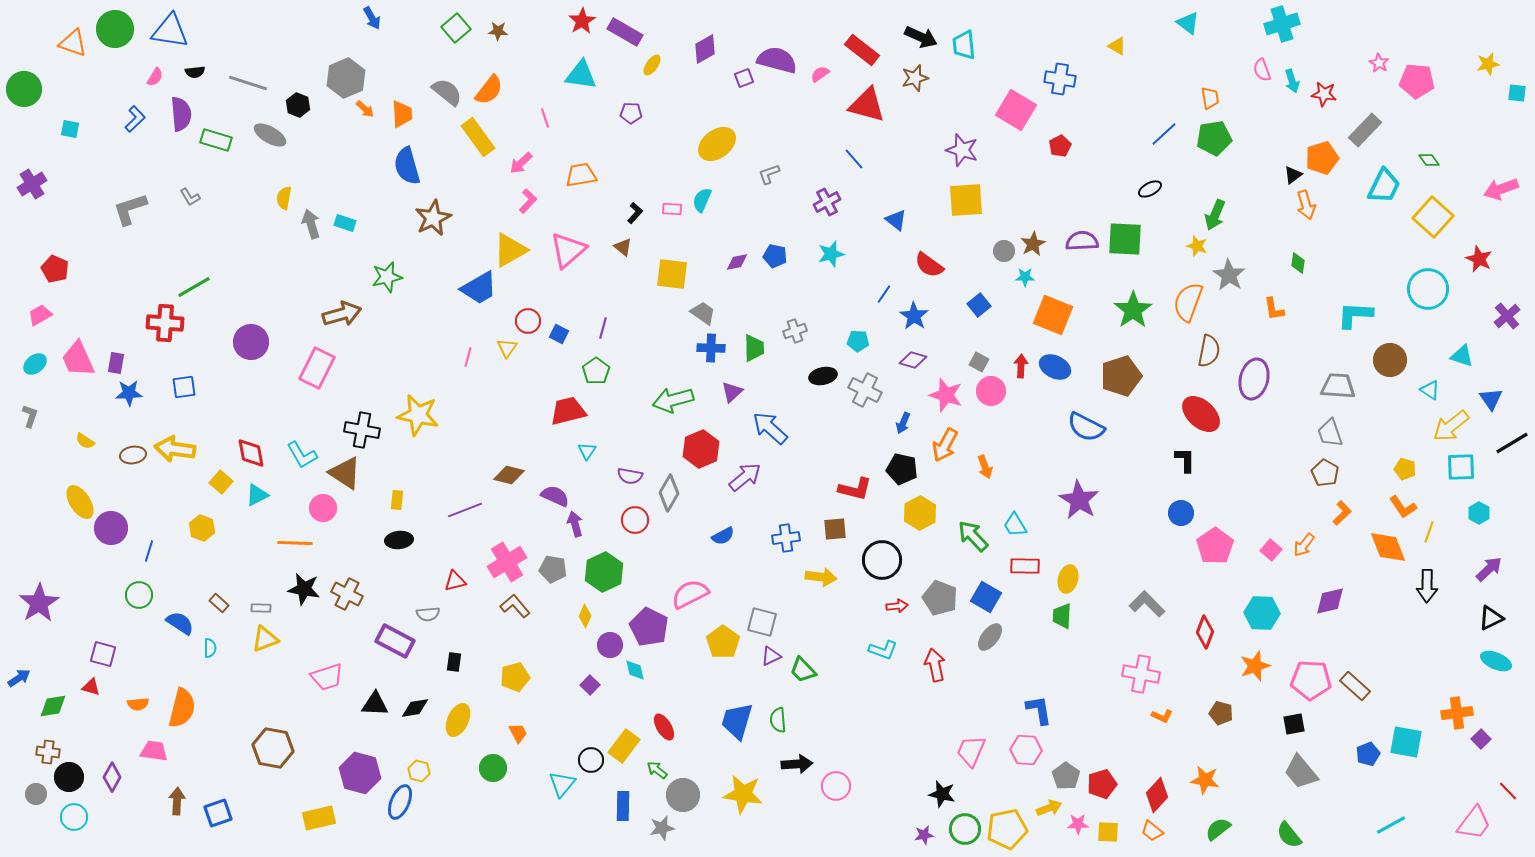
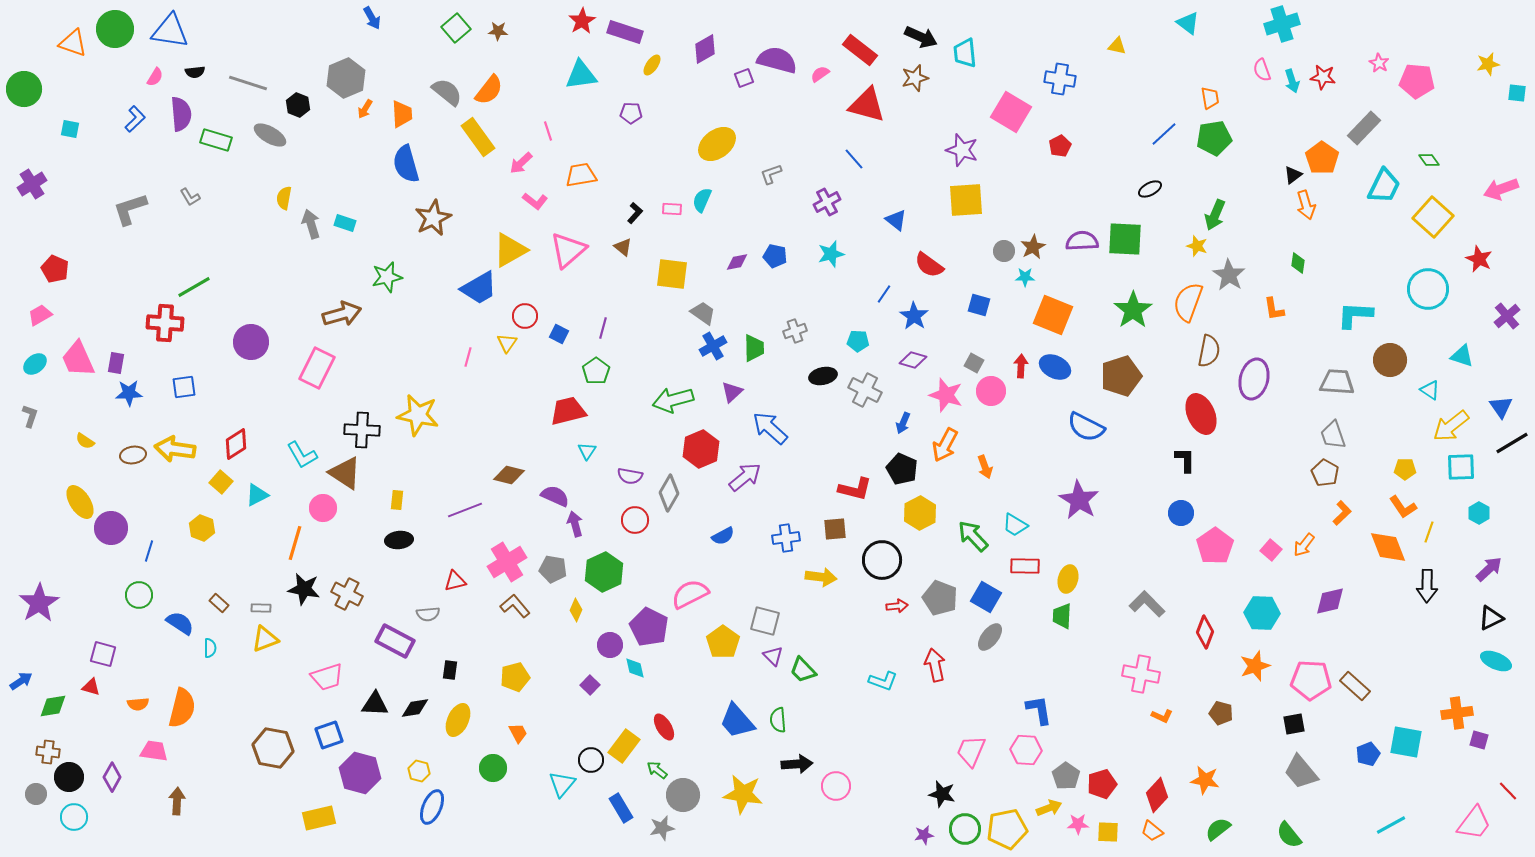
purple rectangle at (625, 32): rotated 12 degrees counterclockwise
cyan trapezoid at (964, 45): moved 1 px right, 8 px down
yellow triangle at (1117, 46): rotated 18 degrees counterclockwise
red rectangle at (862, 50): moved 2 px left
cyan triangle at (581, 75): rotated 16 degrees counterclockwise
red star at (1324, 94): moved 1 px left, 17 px up
orange arrow at (365, 109): rotated 78 degrees clockwise
pink square at (1016, 110): moved 5 px left, 2 px down
pink line at (545, 118): moved 3 px right, 13 px down
gray rectangle at (1365, 130): moved 1 px left, 2 px up
orange pentagon at (1322, 158): rotated 20 degrees counterclockwise
blue semicircle at (407, 166): moved 1 px left, 2 px up
gray L-shape at (769, 174): moved 2 px right
pink L-shape at (528, 201): moved 7 px right; rotated 85 degrees clockwise
brown star at (1033, 244): moved 3 px down
blue square at (979, 305): rotated 35 degrees counterclockwise
red circle at (528, 321): moved 3 px left, 5 px up
yellow triangle at (507, 348): moved 5 px up
blue cross at (711, 348): moved 2 px right, 2 px up; rotated 32 degrees counterclockwise
gray square at (979, 362): moved 5 px left, 1 px down
gray trapezoid at (1338, 386): moved 1 px left, 4 px up
blue triangle at (1491, 399): moved 10 px right, 8 px down
red ellipse at (1201, 414): rotated 24 degrees clockwise
black cross at (362, 430): rotated 8 degrees counterclockwise
gray trapezoid at (1330, 433): moved 3 px right, 2 px down
red diamond at (251, 453): moved 15 px left, 9 px up; rotated 68 degrees clockwise
black pentagon at (902, 469): rotated 12 degrees clockwise
yellow pentagon at (1405, 469): rotated 15 degrees counterclockwise
cyan trapezoid at (1015, 525): rotated 28 degrees counterclockwise
orange line at (295, 543): rotated 76 degrees counterclockwise
yellow diamond at (585, 616): moved 9 px left, 6 px up
gray square at (762, 622): moved 3 px right, 1 px up
cyan L-shape at (883, 650): moved 31 px down
purple triangle at (771, 656): moved 2 px right; rotated 50 degrees counterclockwise
black rectangle at (454, 662): moved 4 px left, 8 px down
cyan diamond at (635, 670): moved 2 px up
blue arrow at (19, 678): moved 2 px right, 3 px down
blue trapezoid at (737, 721): rotated 57 degrees counterclockwise
purple square at (1481, 739): moved 2 px left, 1 px down; rotated 30 degrees counterclockwise
blue ellipse at (400, 802): moved 32 px right, 5 px down
blue rectangle at (623, 806): moved 2 px left, 2 px down; rotated 32 degrees counterclockwise
blue square at (218, 813): moved 111 px right, 78 px up
